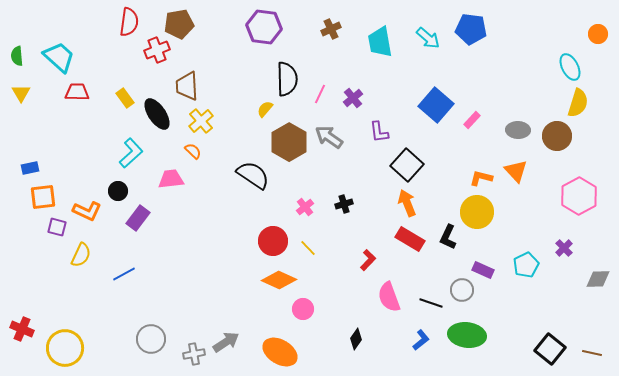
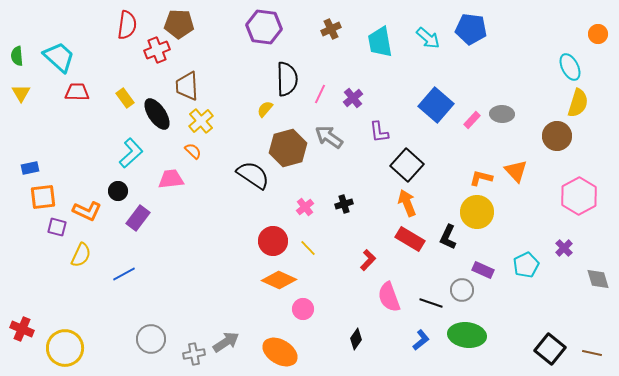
red semicircle at (129, 22): moved 2 px left, 3 px down
brown pentagon at (179, 24): rotated 12 degrees clockwise
gray ellipse at (518, 130): moved 16 px left, 16 px up
brown hexagon at (289, 142): moved 1 px left, 6 px down; rotated 15 degrees clockwise
gray diamond at (598, 279): rotated 75 degrees clockwise
